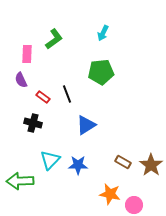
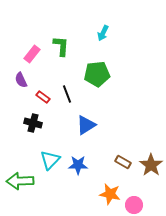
green L-shape: moved 7 px right, 7 px down; rotated 50 degrees counterclockwise
pink rectangle: moved 5 px right; rotated 36 degrees clockwise
green pentagon: moved 4 px left, 2 px down
